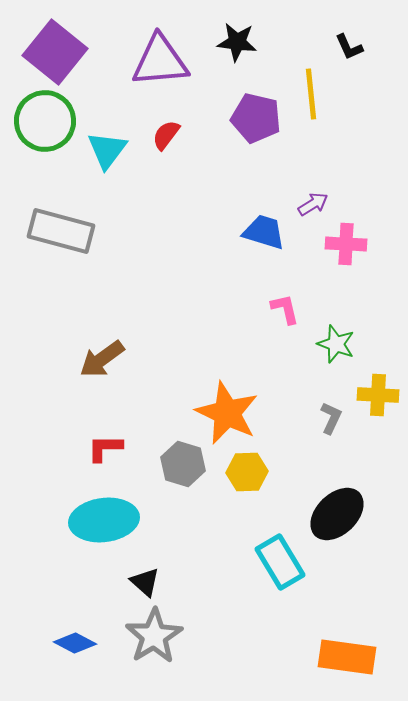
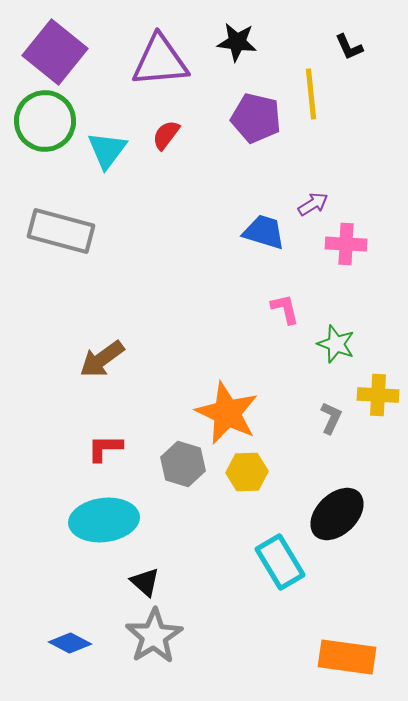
blue diamond: moved 5 px left
